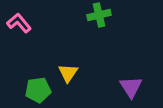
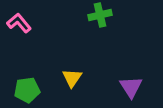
green cross: moved 1 px right
yellow triangle: moved 4 px right, 5 px down
green pentagon: moved 11 px left
